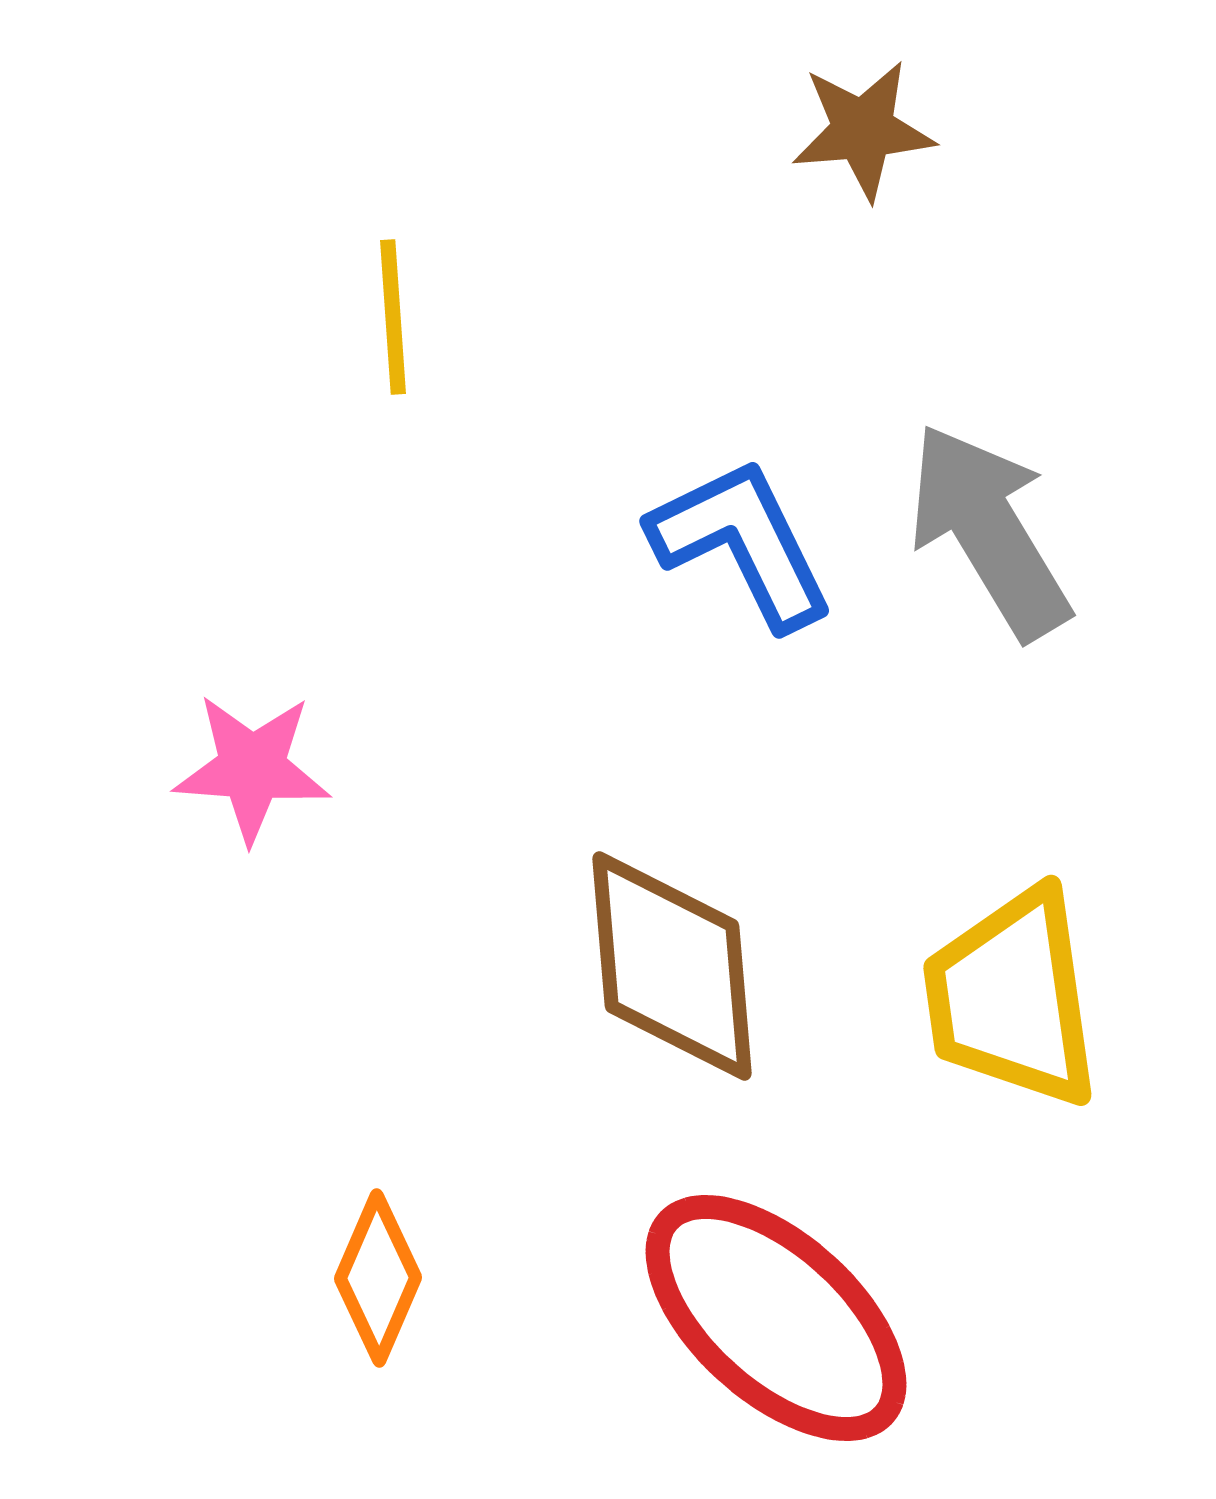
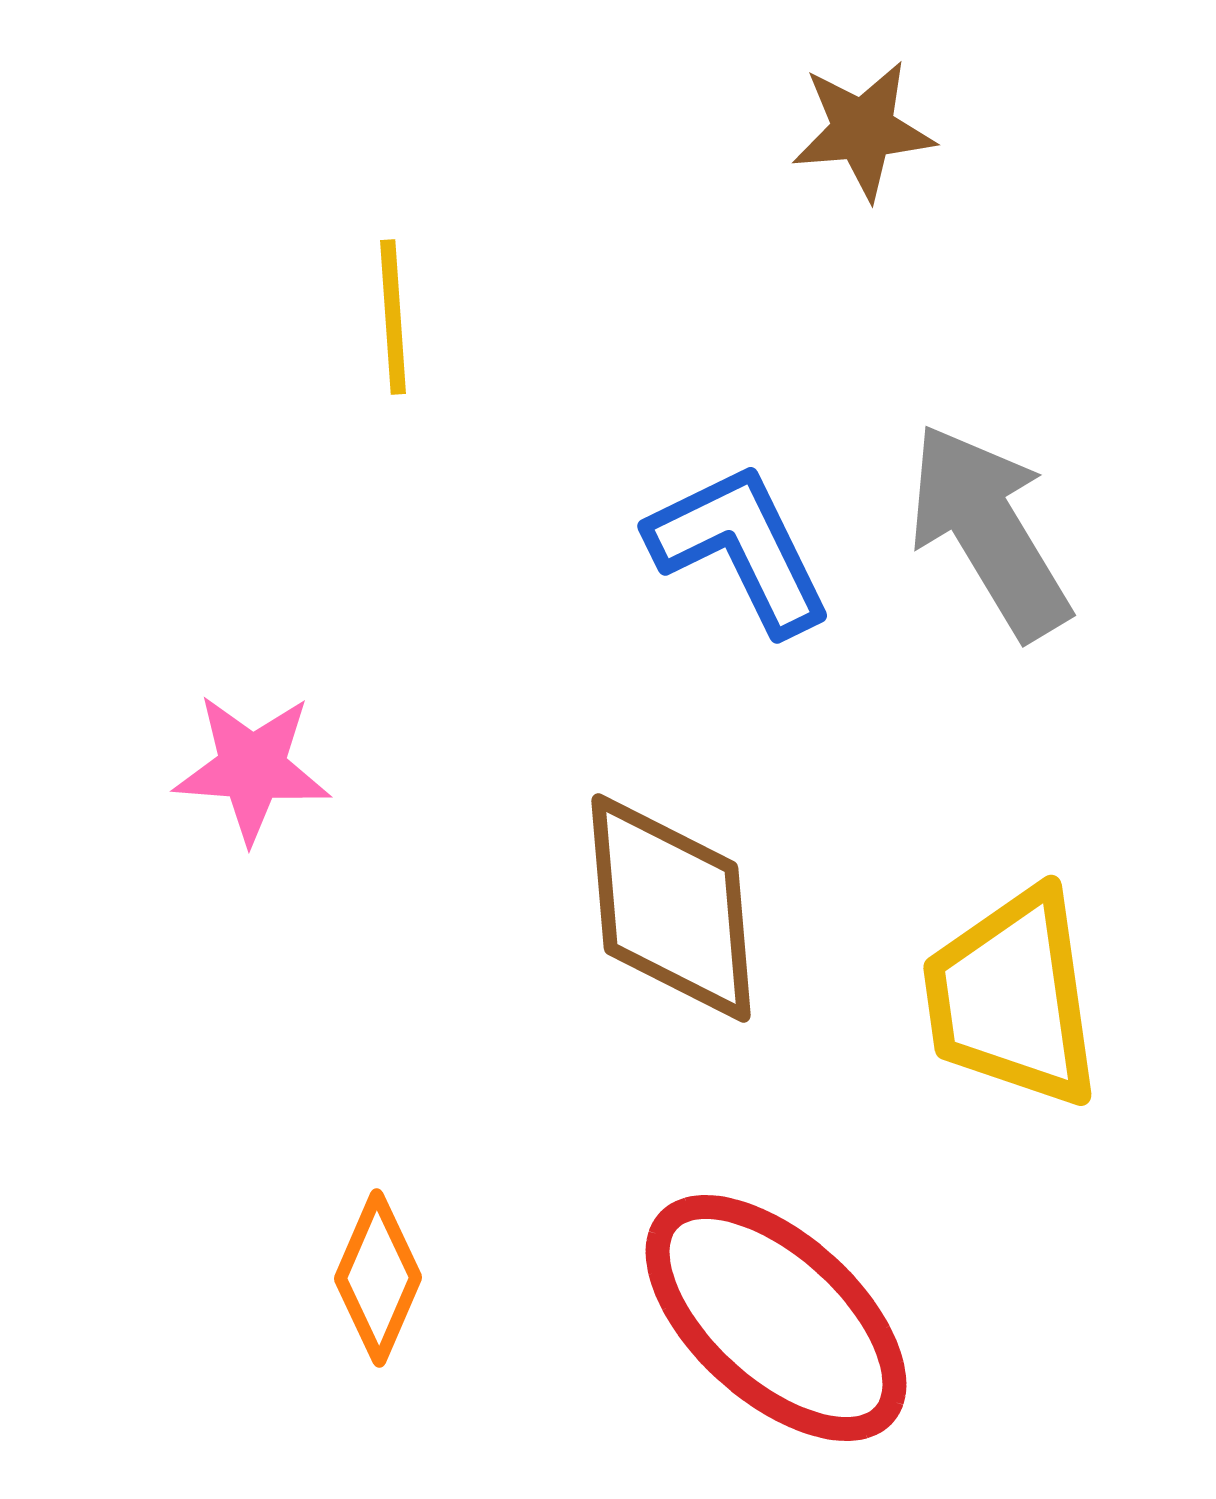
blue L-shape: moved 2 px left, 5 px down
brown diamond: moved 1 px left, 58 px up
